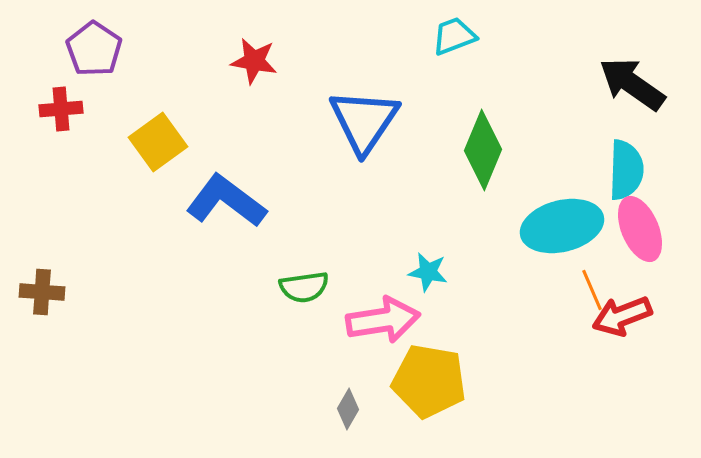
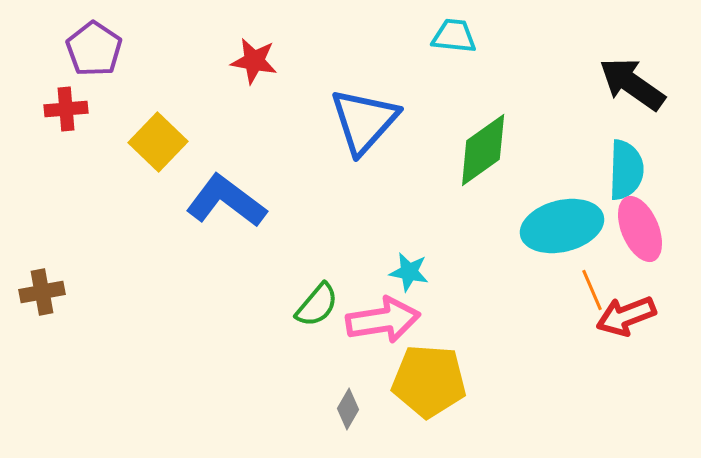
cyan trapezoid: rotated 27 degrees clockwise
red cross: moved 5 px right
blue triangle: rotated 8 degrees clockwise
yellow square: rotated 10 degrees counterclockwise
green diamond: rotated 32 degrees clockwise
cyan star: moved 19 px left
green semicircle: moved 13 px right, 18 px down; rotated 42 degrees counterclockwise
brown cross: rotated 15 degrees counterclockwise
red arrow: moved 4 px right
yellow pentagon: rotated 6 degrees counterclockwise
